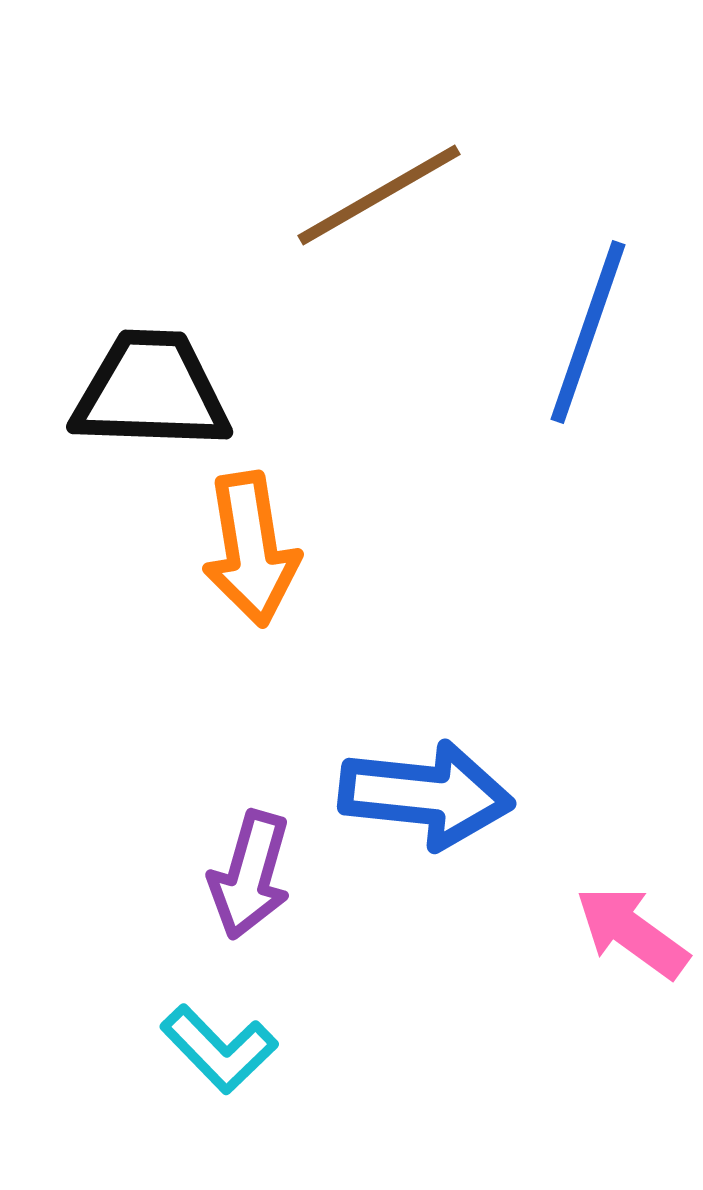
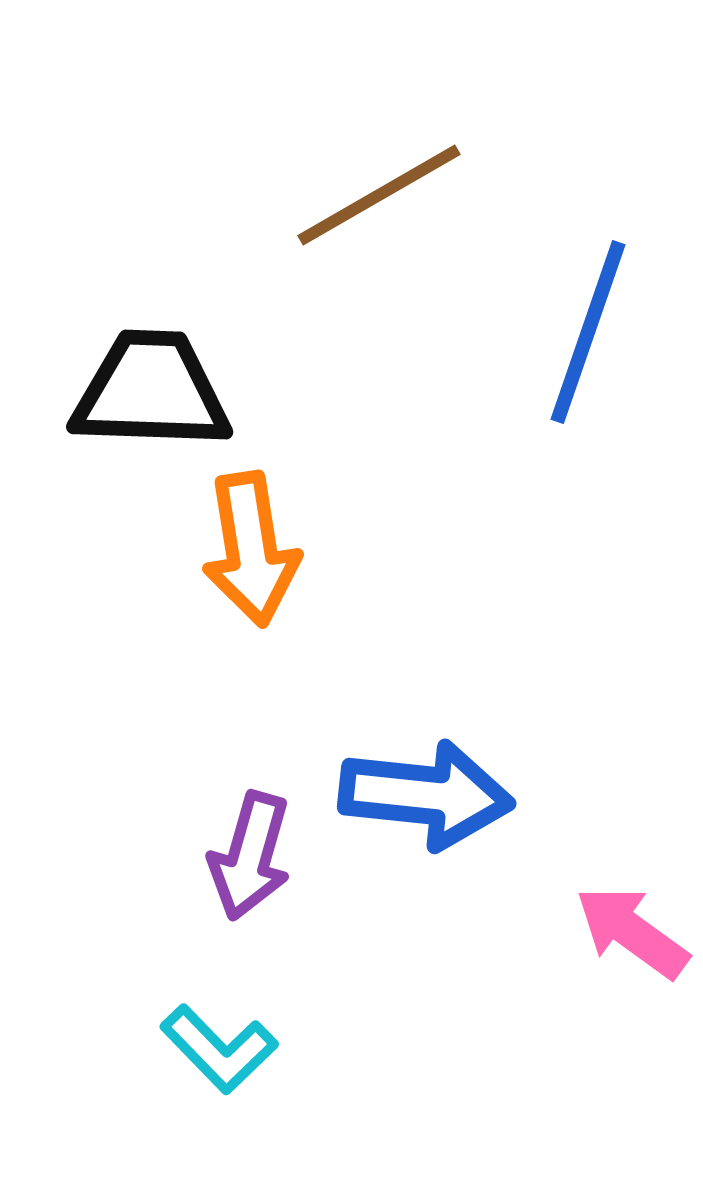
purple arrow: moved 19 px up
